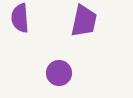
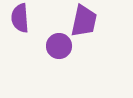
purple circle: moved 27 px up
